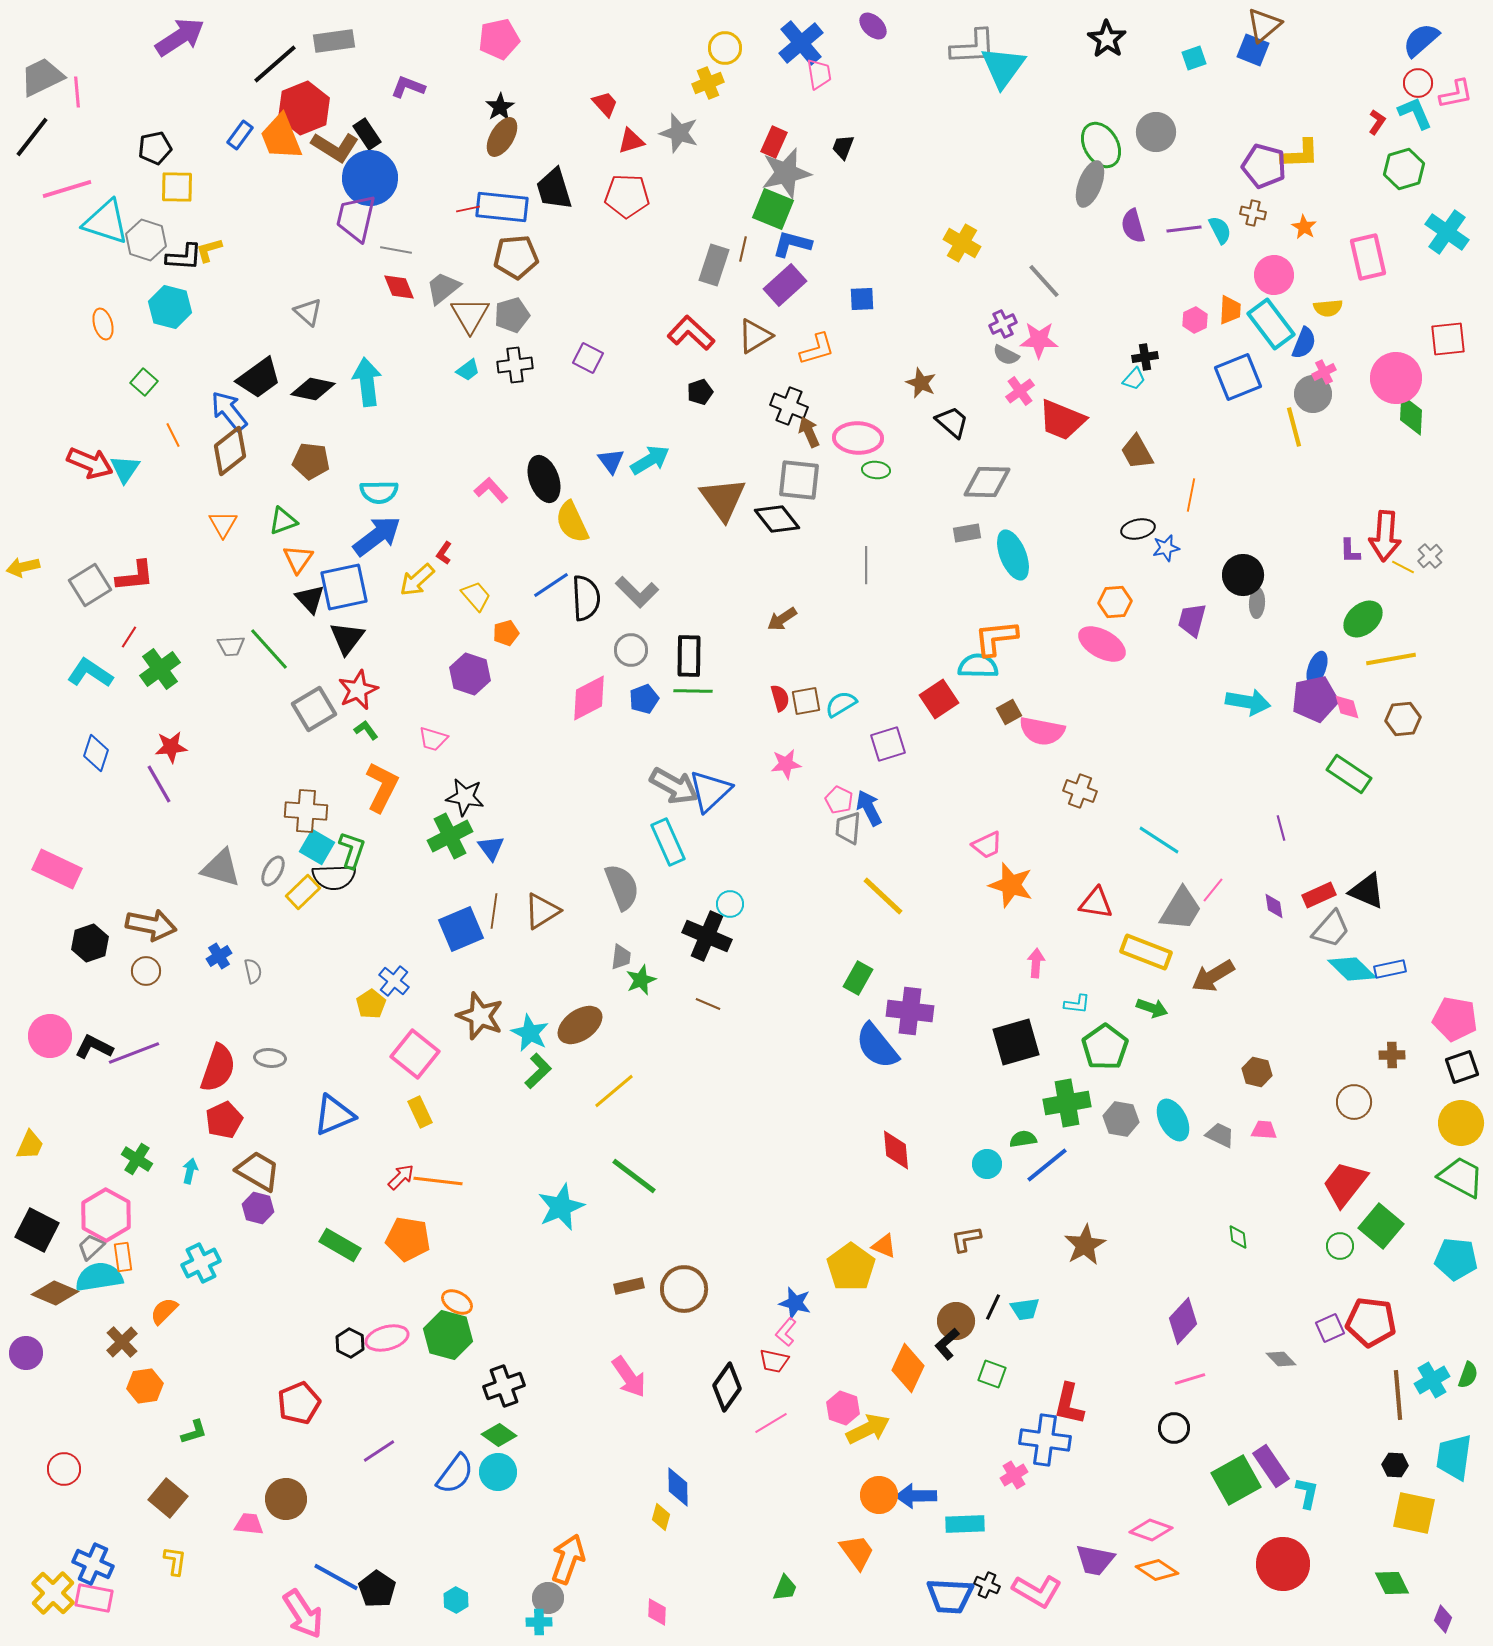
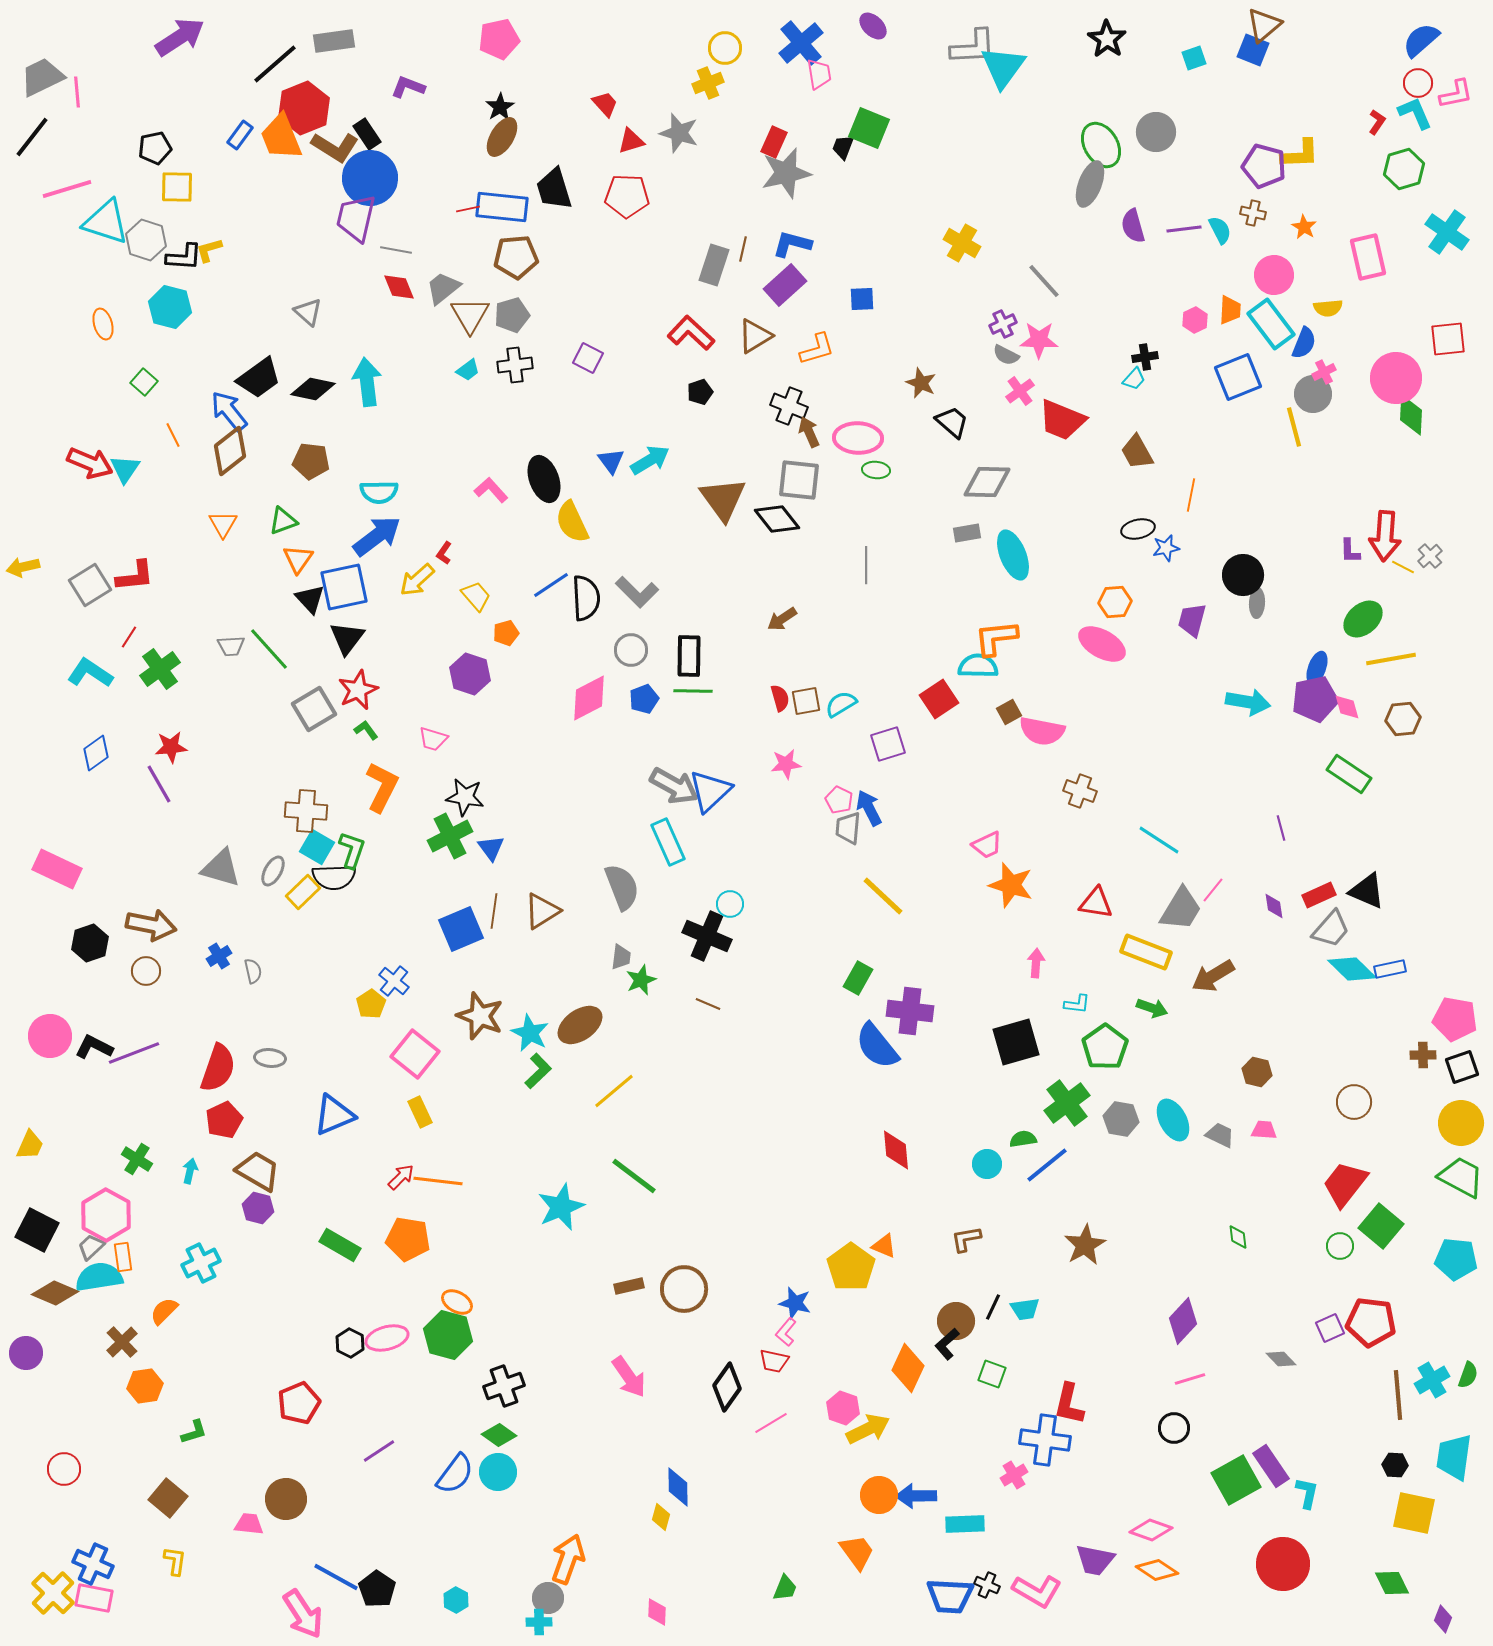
green square at (773, 209): moved 96 px right, 81 px up
blue diamond at (96, 753): rotated 36 degrees clockwise
brown cross at (1392, 1055): moved 31 px right
green cross at (1067, 1103): rotated 27 degrees counterclockwise
